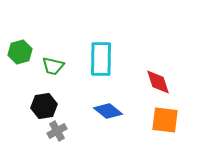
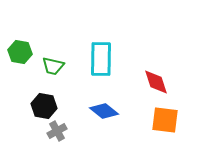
green hexagon: rotated 25 degrees clockwise
red diamond: moved 2 px left
black hexagon: rotated 20 degrees clockwise
blue diamond: moved 4 px left
